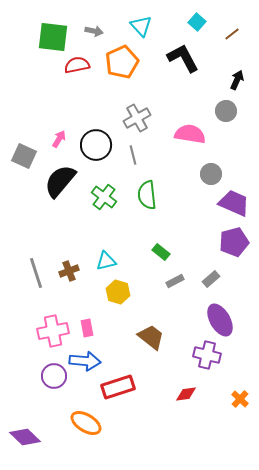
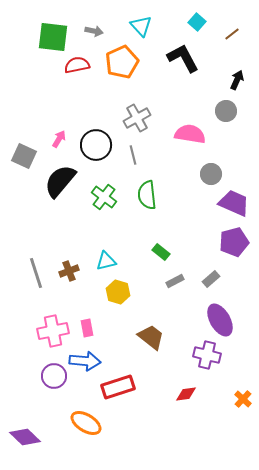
orange cross at (240, 399): moved 3 px right
